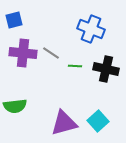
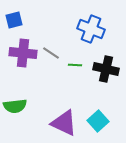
green line: moved 1 px up
purple triangle: rotated 40 degrees clockwise
